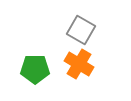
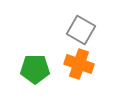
orange cross: rotated 12 degrees counterclockwise
